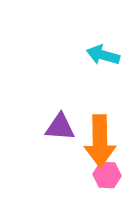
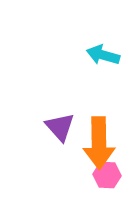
purple triangle: rotated 44 degrees clockwise
orange arrow: moved 1 px left, 2 px down
